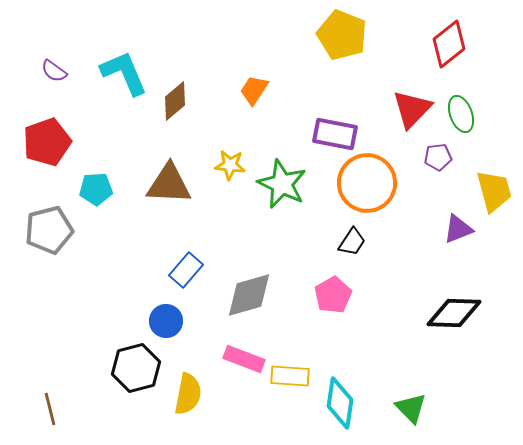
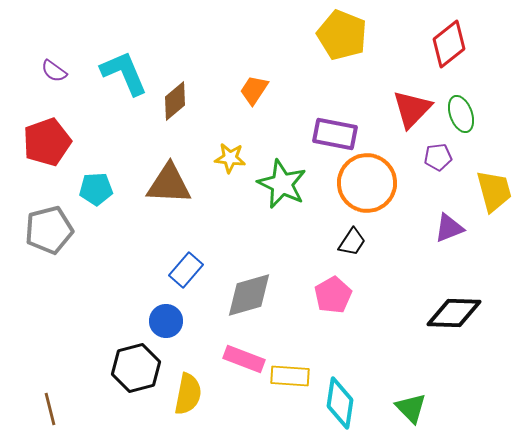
yellow star: moved 7 px up
purple triangle: moved 9 px left, 1 px up
